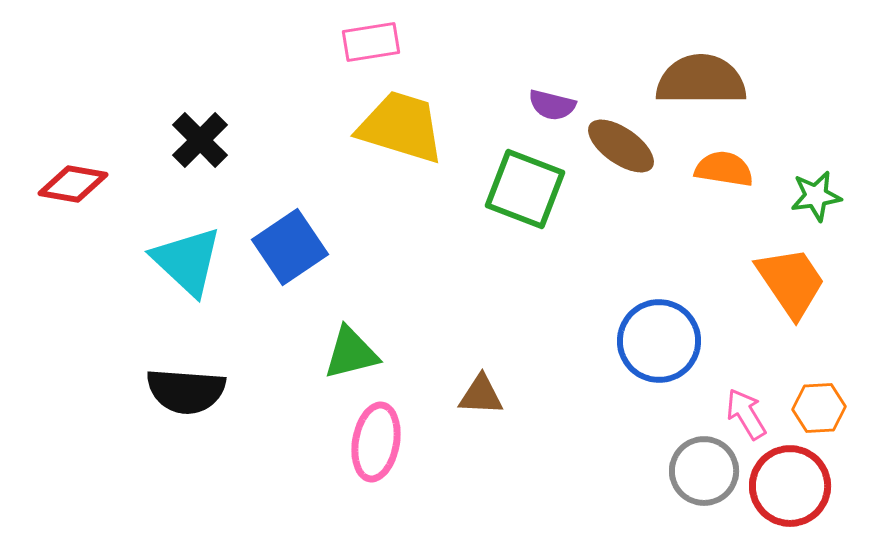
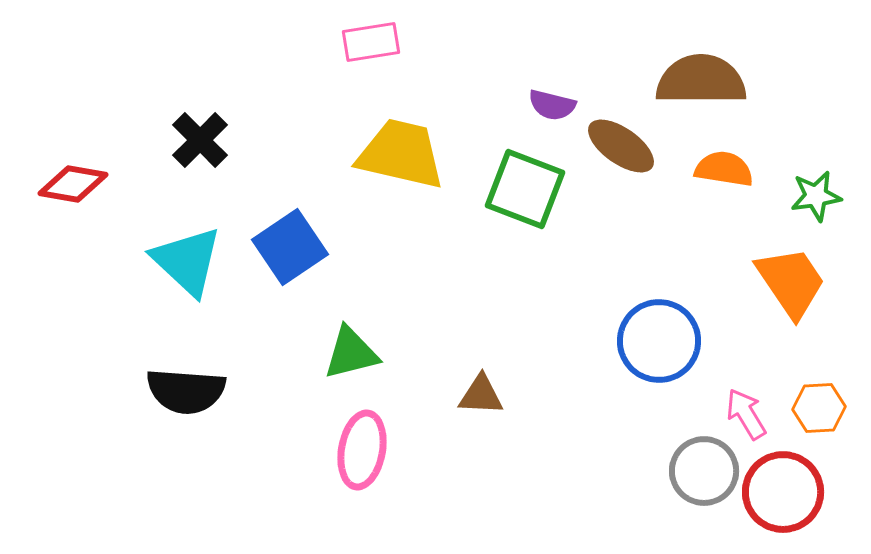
yellow trapezoid: moved 27 px down; rotated 4 degrees counterclockwise
pink ellipse: moved 14 px left, 8 px down
red circle: moved 7 px left, 6 px down
